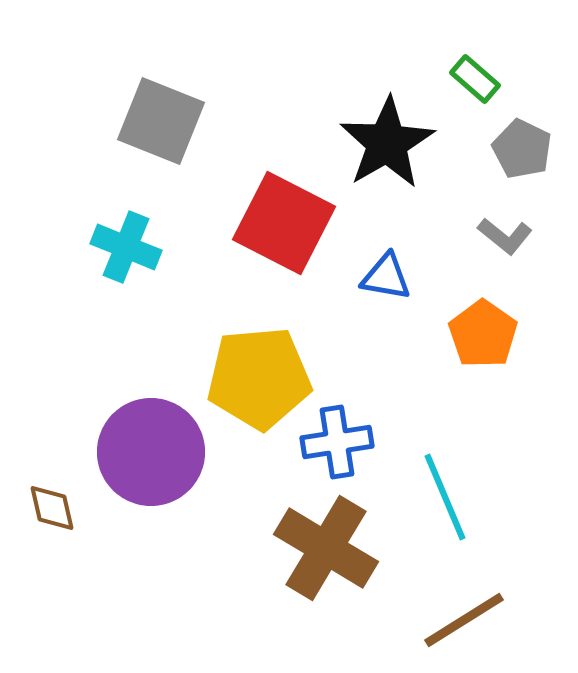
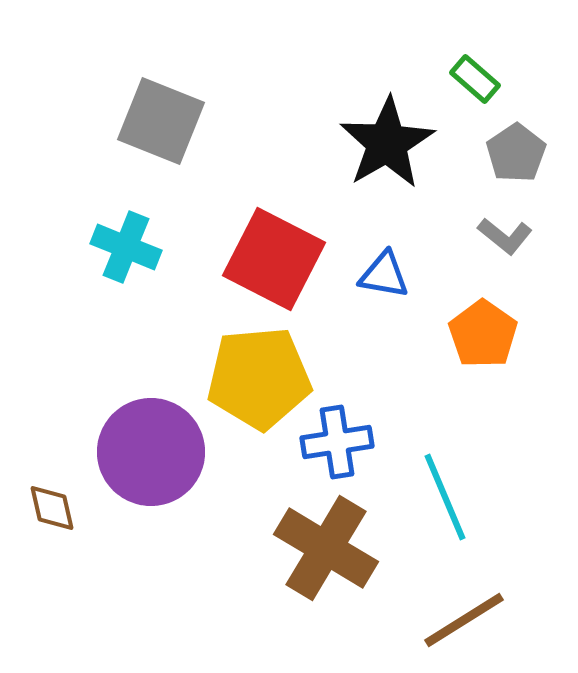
gray pentagon: moved 6 px left, 4 px down; rotated 12 degrees clockwise
red square: moved 10 px left, 36 px down
blue triangle: moved 2 px left, 2 px up
